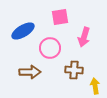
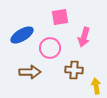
blue ellipse: moved 1 px left, 4 px down
yellow arrow: moved 1 px right
